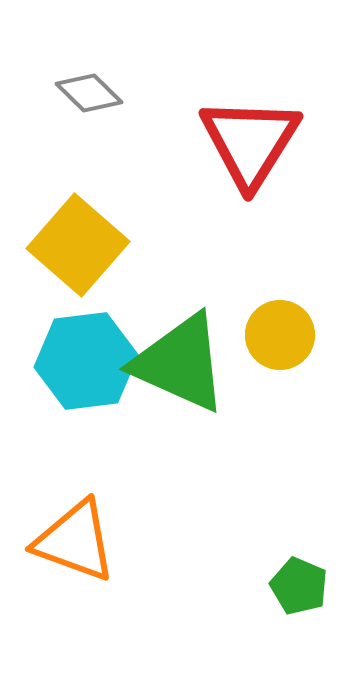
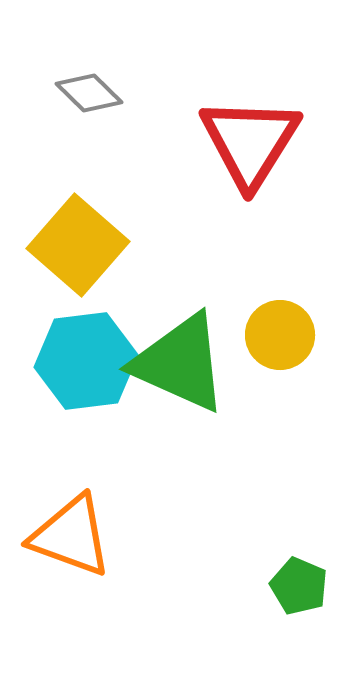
orange triangle: moved 4 px left, 5 px up
